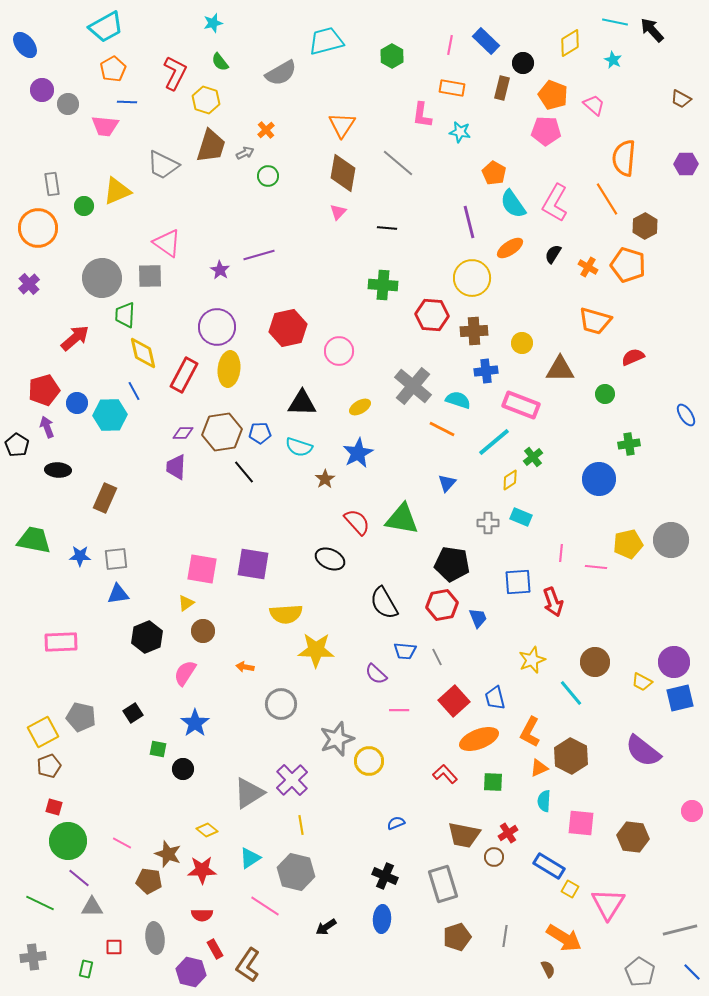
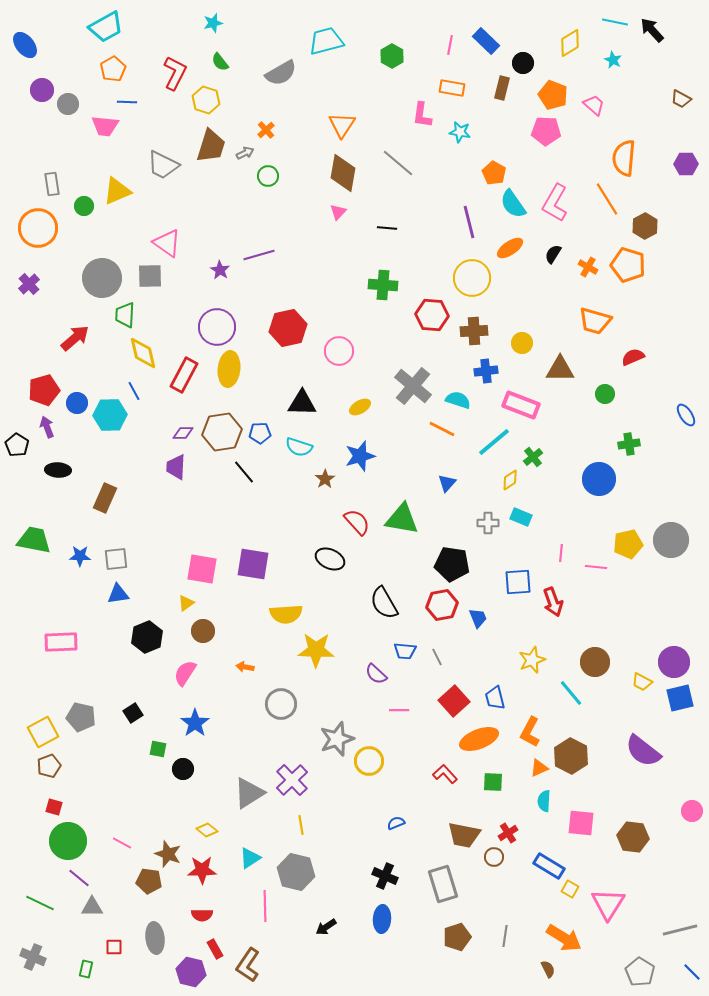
blue star at (358, 453): moved 2 px right, 3 px down; rotated 12 degrees clockwise
pink line at (265, 906): rotated 56 degrees clockwise
gray cross at (33, 957): rotated 30 degrees clockwise
